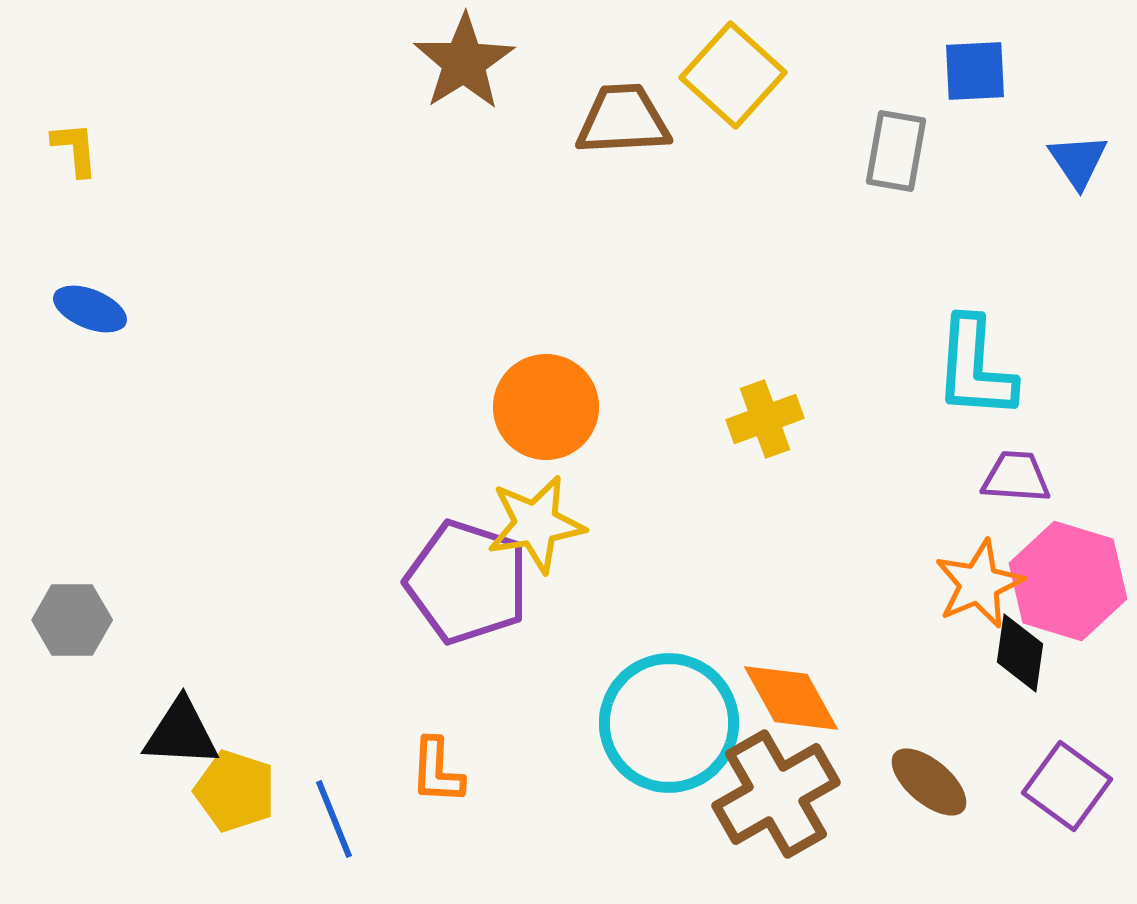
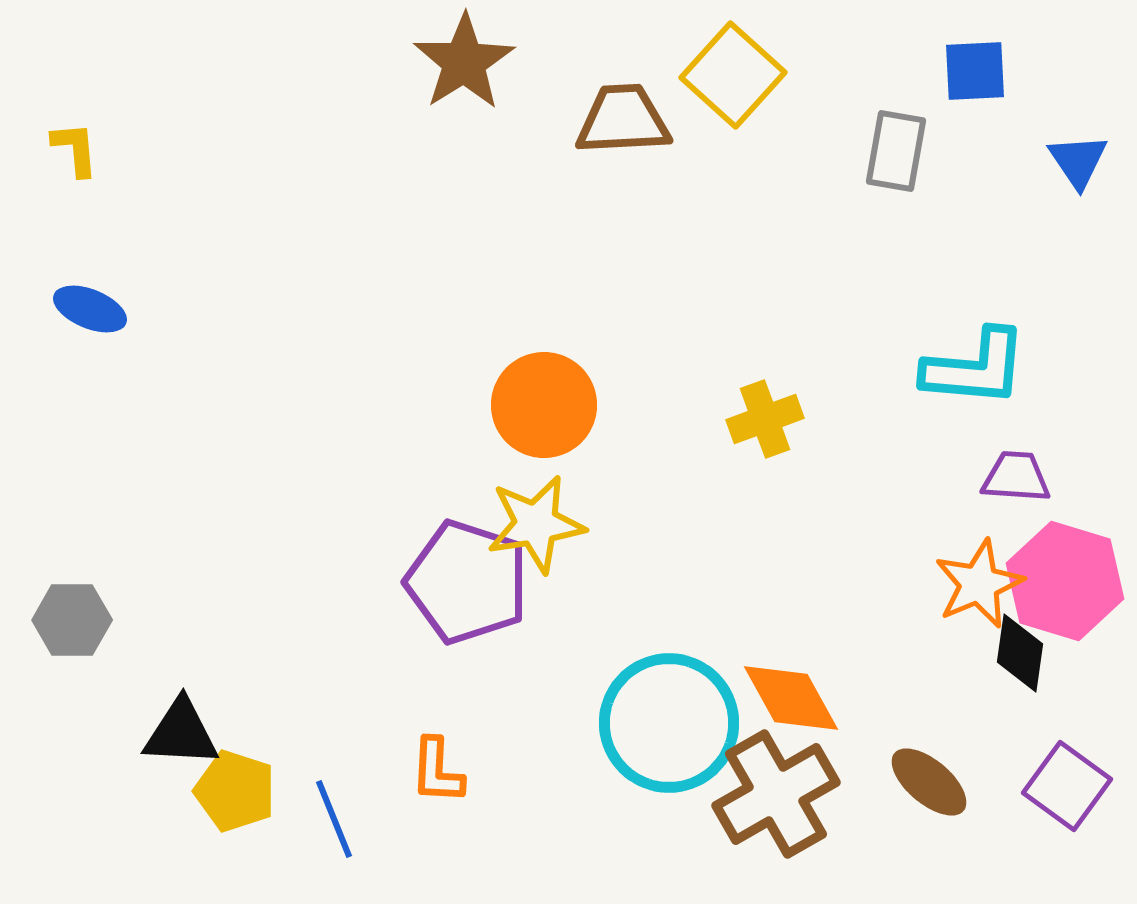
cyan L-shape: rotated 89 degrees counterclockwise
orange circle: moved 2 px left, 2 px up
pink hexagon: moved 3 px left
